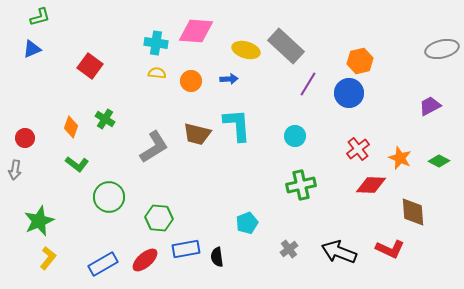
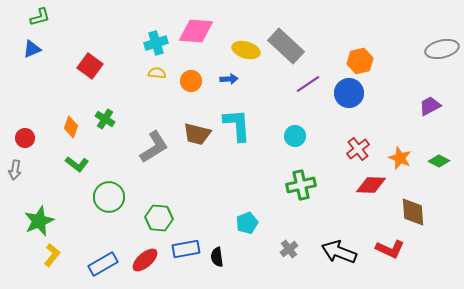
cyan cross at (156, 43): rotated 25 degrees counterclockwise
purple line at (308, 84): rotated 25 degrees clockwise
yellow L-shape at (48, 258): moved 4 px right, 3 px up
